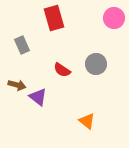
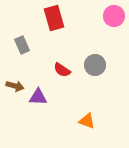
pink circle: moved 2 px up
gray circle: moved 1 px left, 1 px down
brown arrow: moved 2 px left, 1 px down
purple triangle: rotated 36 degrees counterclockwise
orange triangle: rotated 18 degrees counterclockwise
